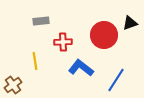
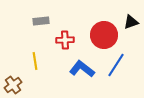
black triangle: moved 1 px right, 1 px up
red cross: moved 2 px right, 2 px up
blue L-shape: moved 1 px right, 1 px down
blue line: moved 15 px up
